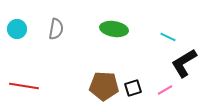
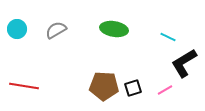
gray semicircle: moved 1 px down; rotated 130 degrees counterclockwise
